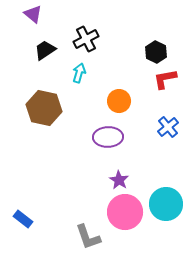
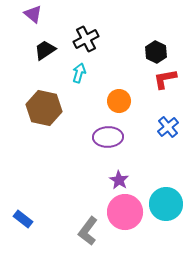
gray L-shape: moved 6 px up; rotated 56 degrees clockwise
